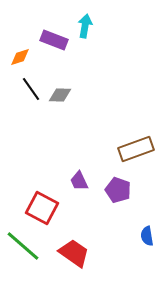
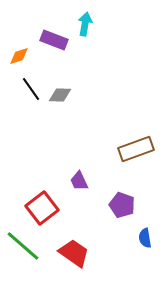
cyan arrow: moved 2 px up
orange diamond: moved 1 px left, 1 px up
purple pentagon: moved 4 px right, 15 px down
red square: rotated 24 degrees clockwise
blue semicircle: moved 2 px left, 2 px down
